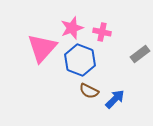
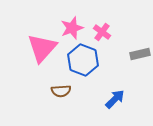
pink cross: rotated 24 degrees clockwise
gray rectangle: rotated 24 degrees clockwise
blue hexagon: moved 3 px right
brown semicircle: moved 28 px left; rotated 30 degrees counterclockwise
